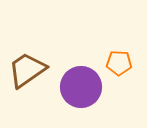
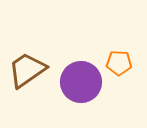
purple circle: moved 5 px up
